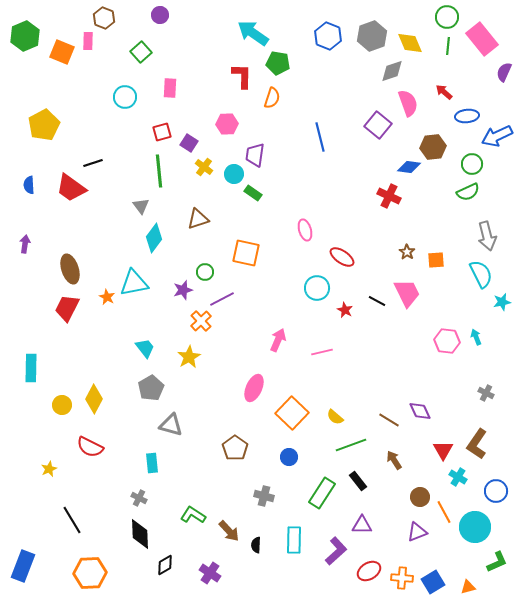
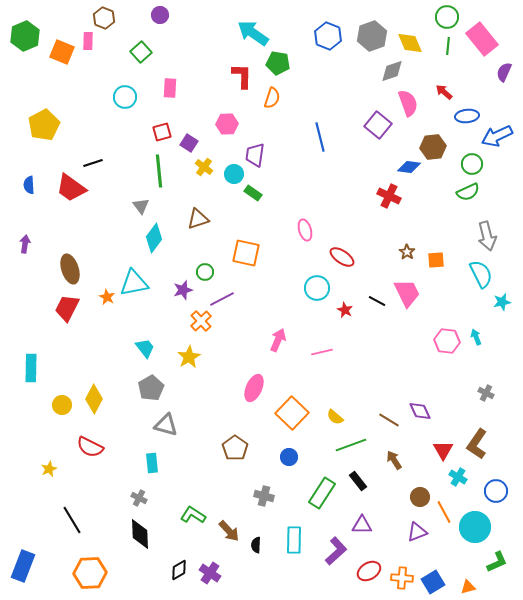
gray triangle at (171, 425): moved 5 px left
black diamond at (165, 565): moved 14 px right, 5 px down
